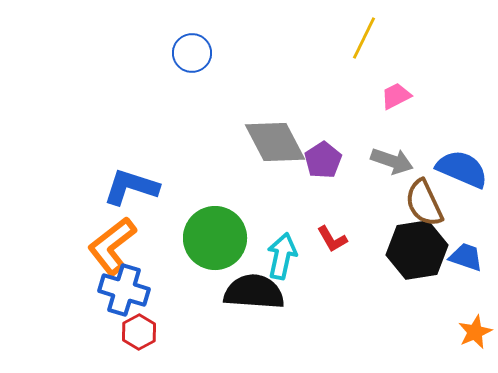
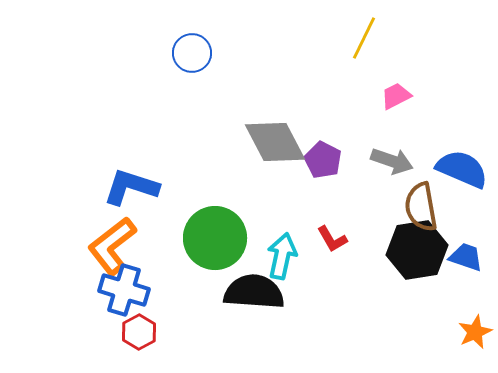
purple pentagon: rotated 12 degrees counterclockwise
brown semicircle: moved 3 px left, 4 px down; rotated 15 degrees clockwise
